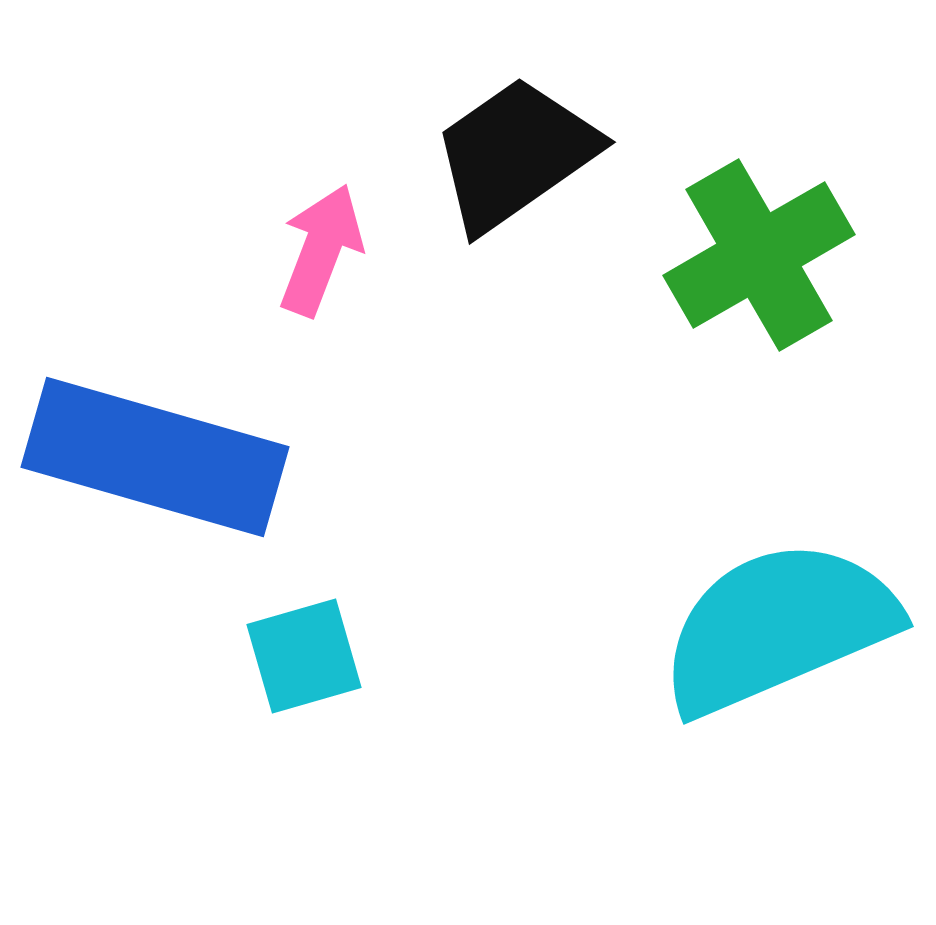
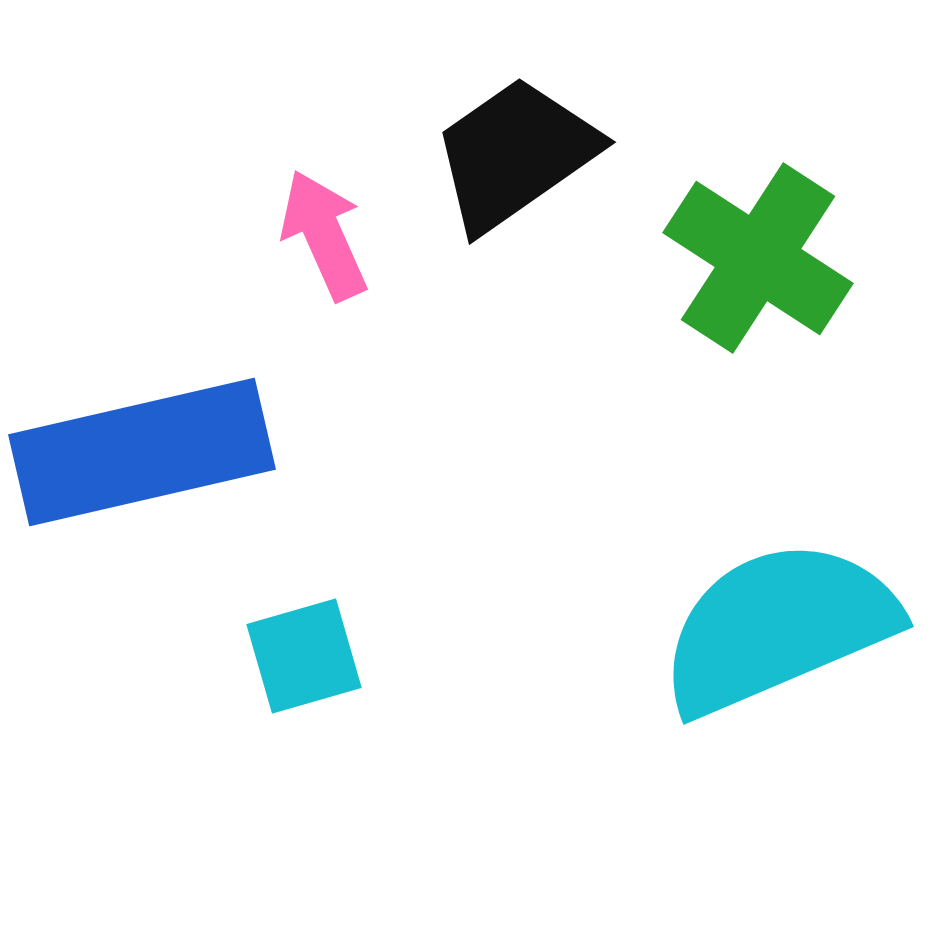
pink arrow: moved 3 px right, 15 px up; rotated 45 degrees counterclockwise
green cross: moved 1 px left, 3 px down; rotated 27 degrees counterclockwise
blue rectangle: moved 13 px left, 5 px up; rotated 29 degrees counterclockwise
